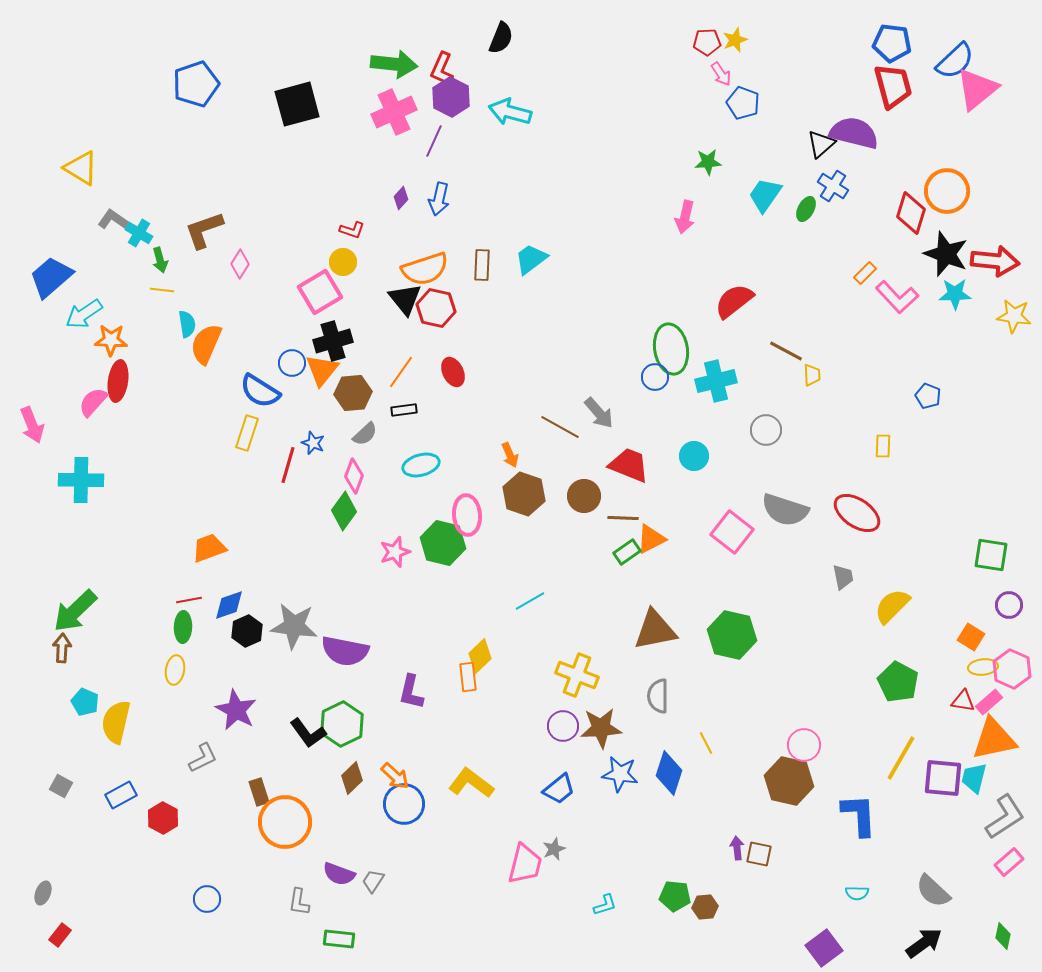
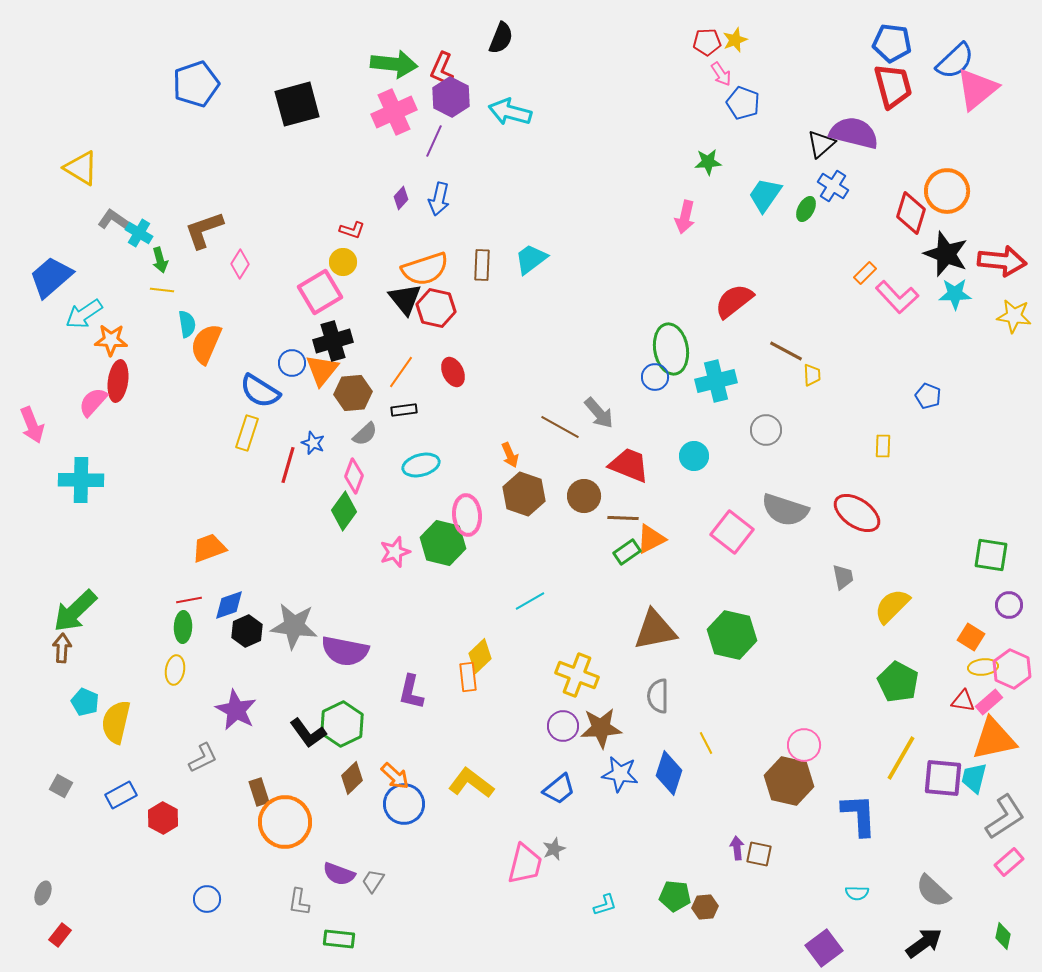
red arrow at (995, 261): moved 7 px right
